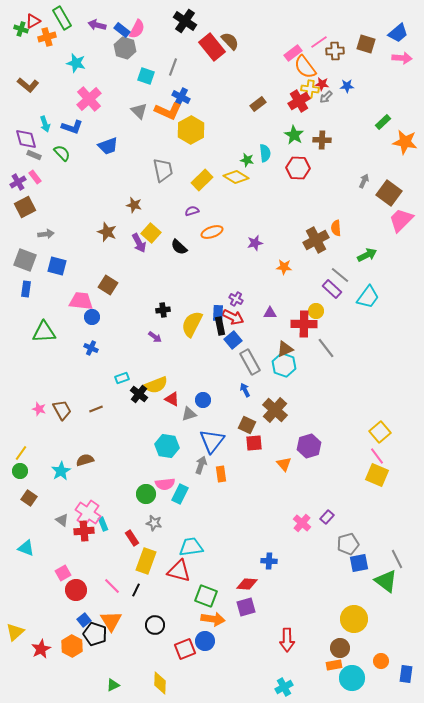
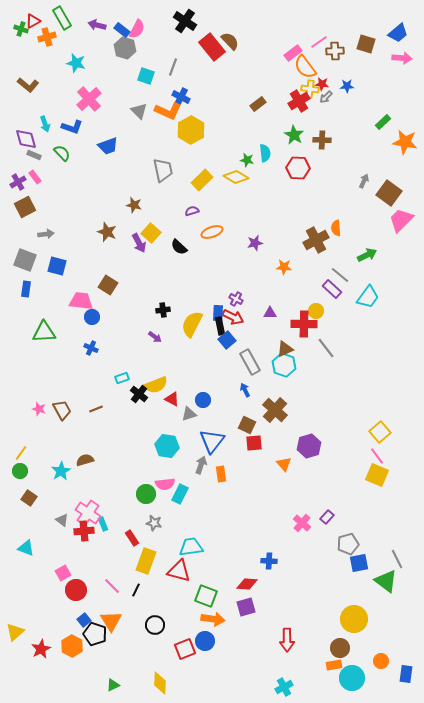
blue square at (233, 340): moved 6 px left
